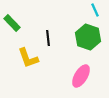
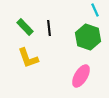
green rectangle: moved 13 px right, 4 px down
black line: moved 1 px right, 10 px up
